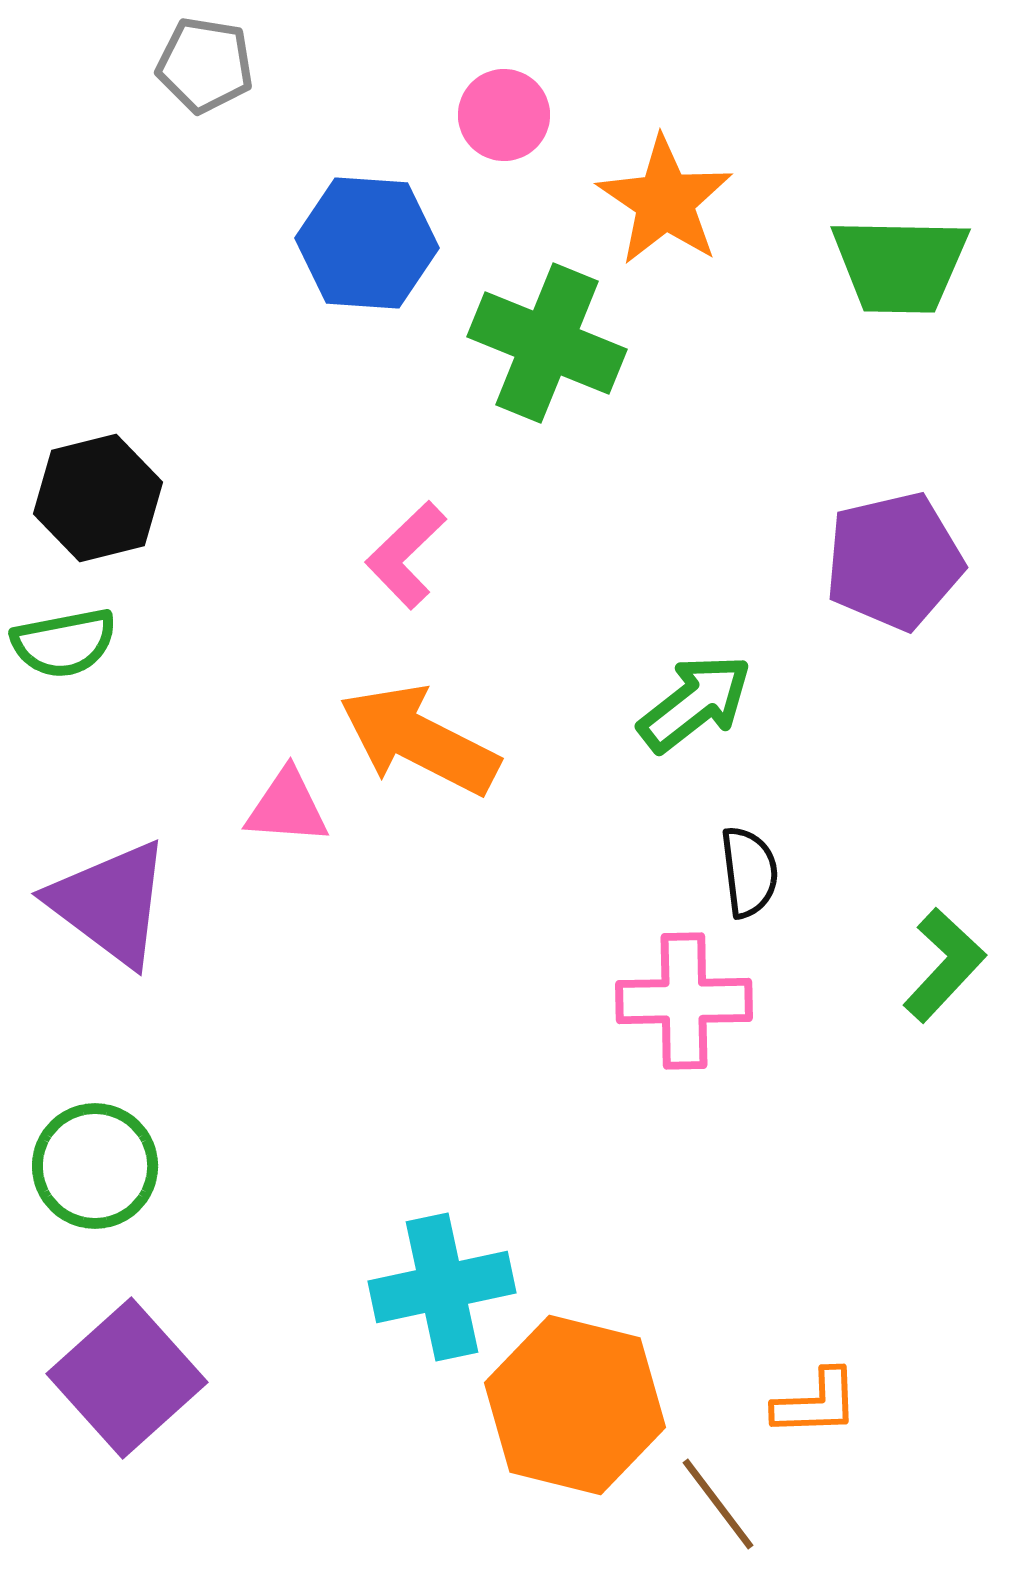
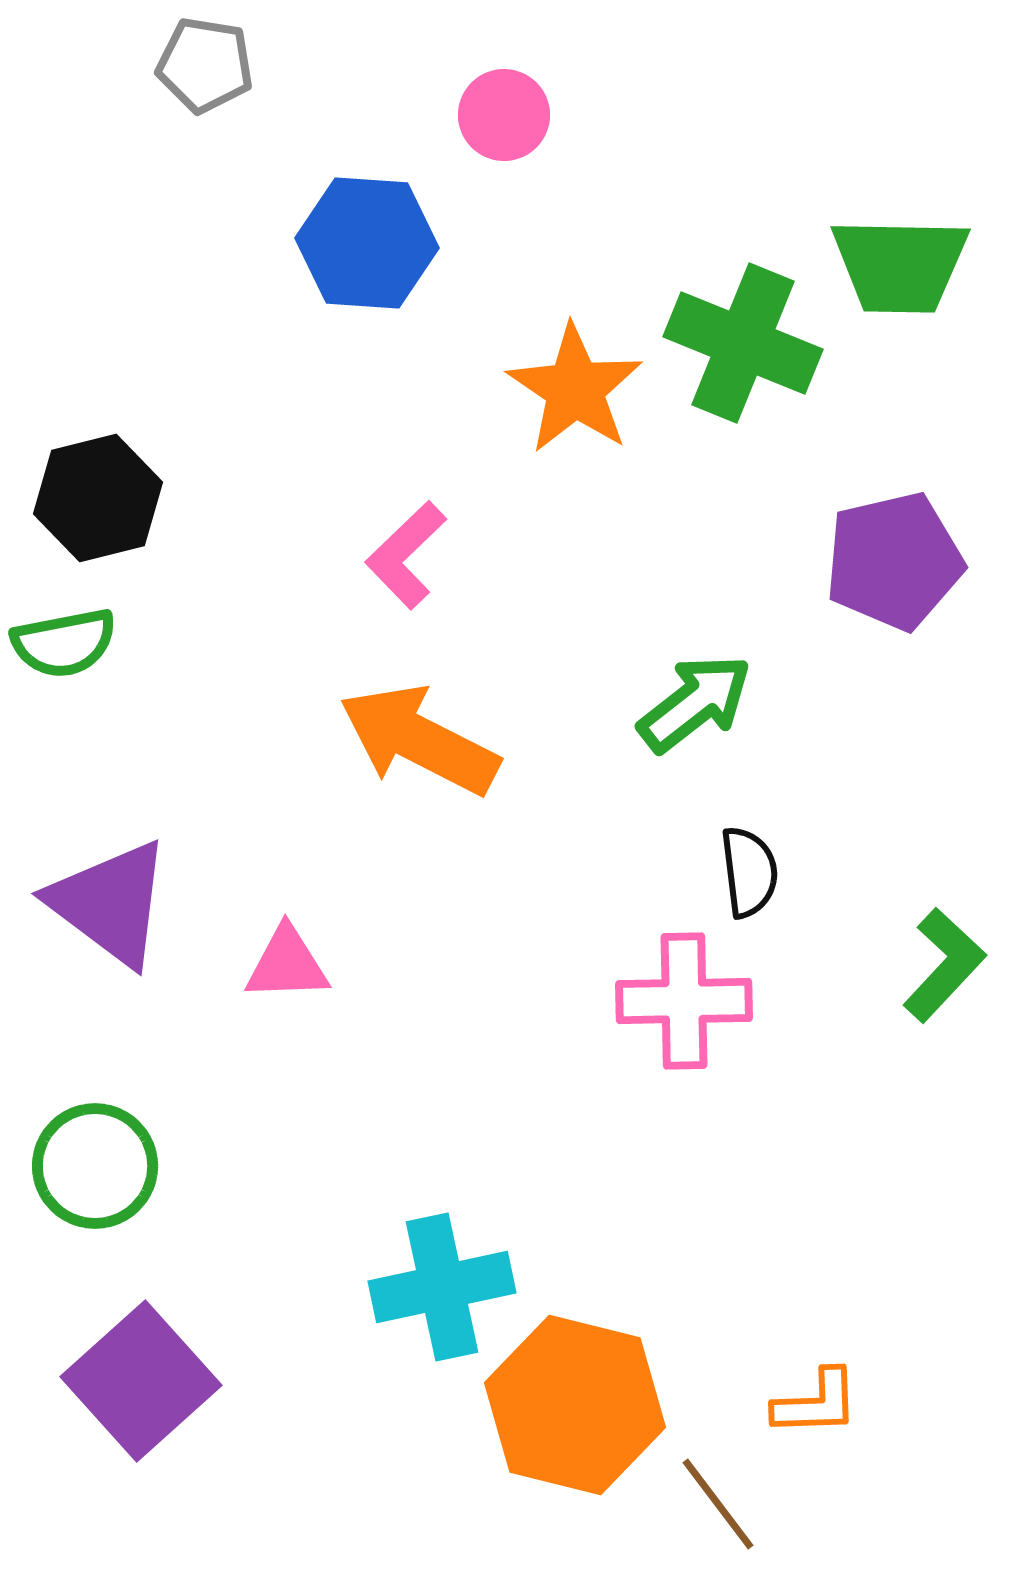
orange star: moved 90 px left, 188 px down
green cross: moved 196 px right
pink triangle: moved 157 px down; rotated 6 degrees counterclockwise
purple square: moved 14 px right, 3 px down
